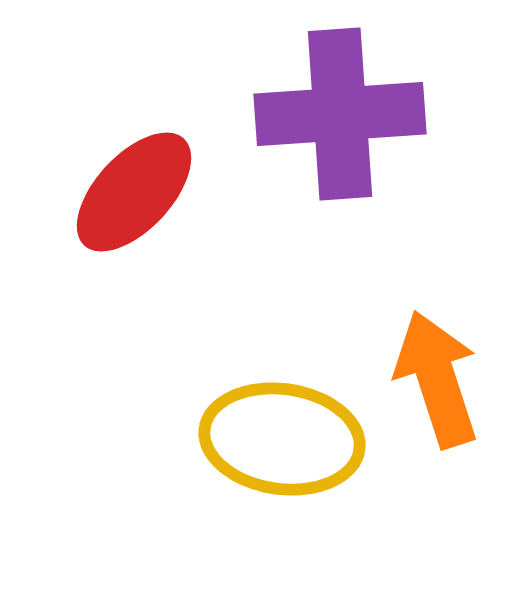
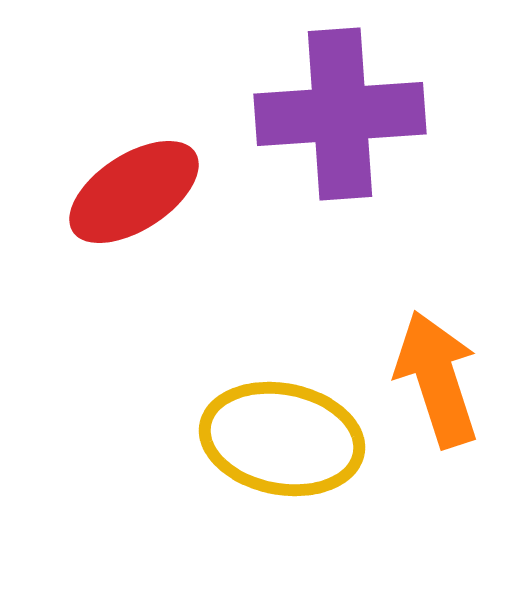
red ellipse: rotated 14 degrees clockwise
yellow ellipse: rotated 3 degrees clockwise
